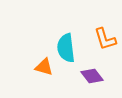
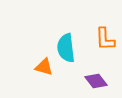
orange L-shape: rotated 15 degrees clockwise
purple diamond: moved 4 px right, 5 px down
